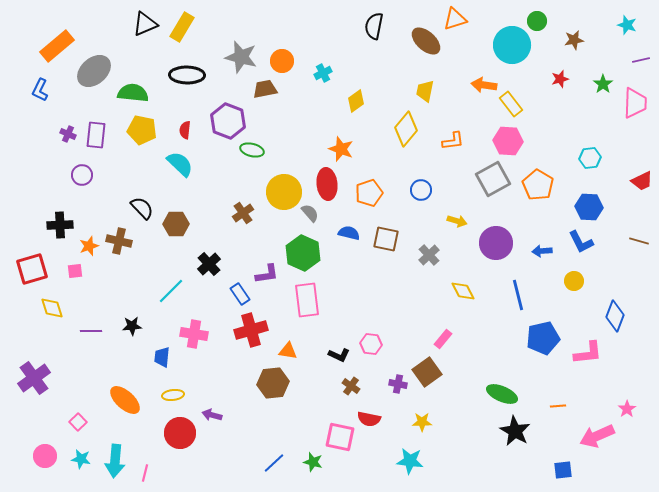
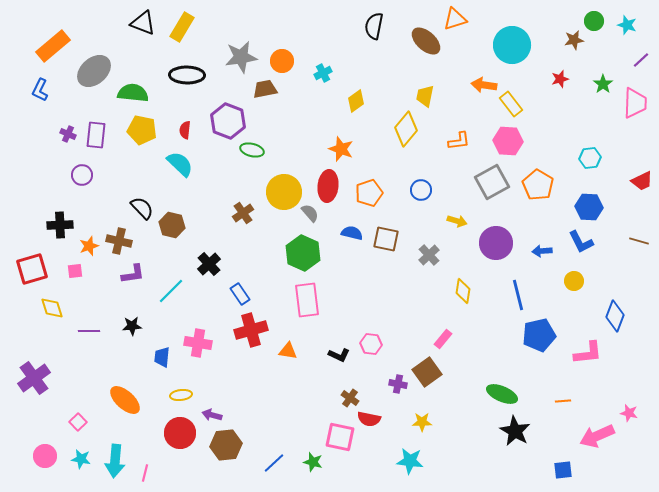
green circle at (537, 21): moved 57 px right
black triangle at (145, 24): moved 2 px left, 1 px up; rotated 44 degrees clockwise
orange rectangle at (57, 46): moved 4 px left
gray star at (241, 57): rotated 24 degrees counterclockwise
purple line at (641, 60): rotated 30 degrees counterclockwise
yellow trapezoid at (425, 91): moved 5 px down
orange L-shape at (453, 141): moved 6 px right
gray square at (493, 179): moved 1 px left, 3 px down
red ellipse at (327, 184): moved 1 px right, 2 px down; rotated 12 degrees clockwise
brown hexagon at (176, 224): moved 4 px left, 1 px down; rotated 15 degrees clockwise
blue semicircle at (349, 233): moved 3 px right
purple L-shape at (267, 274): moved 134 px left
yellow diamond at (463, 291): rotated 35 degrees clockwise
purple line at (91, 331): moved 2 px left
pink cross at (194, 334): moved 4 px right, 9 px down
blue pentagon at (543, 338): moved 4 px left, 3 px up
brown hexagon at (273, 383): moved 47 px left, 62 px down
brown cross at (351, 386): moved 1 px left, 12 px down
yellow ellipse at (173, 395): moved 8 px right
orange line at (558, 406): moved 5 px right, 5 px up
pink star at (627, 409): moved 2 px right, 4 px down; rotated 24 degrees counterclockwise
